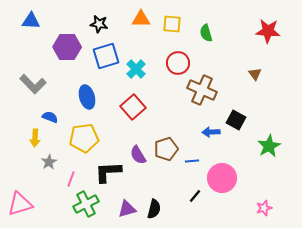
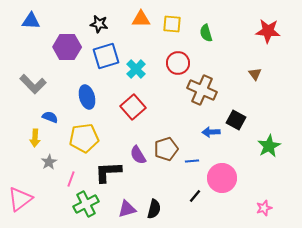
pink triangle: moved 5 px up; rotated 20 degrees counterclockwise
